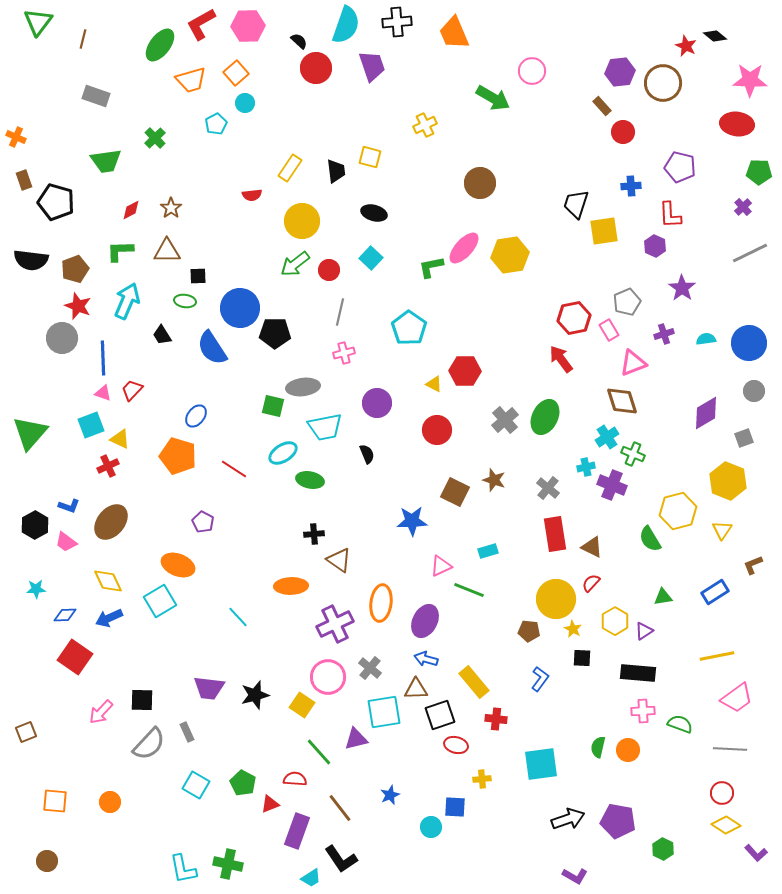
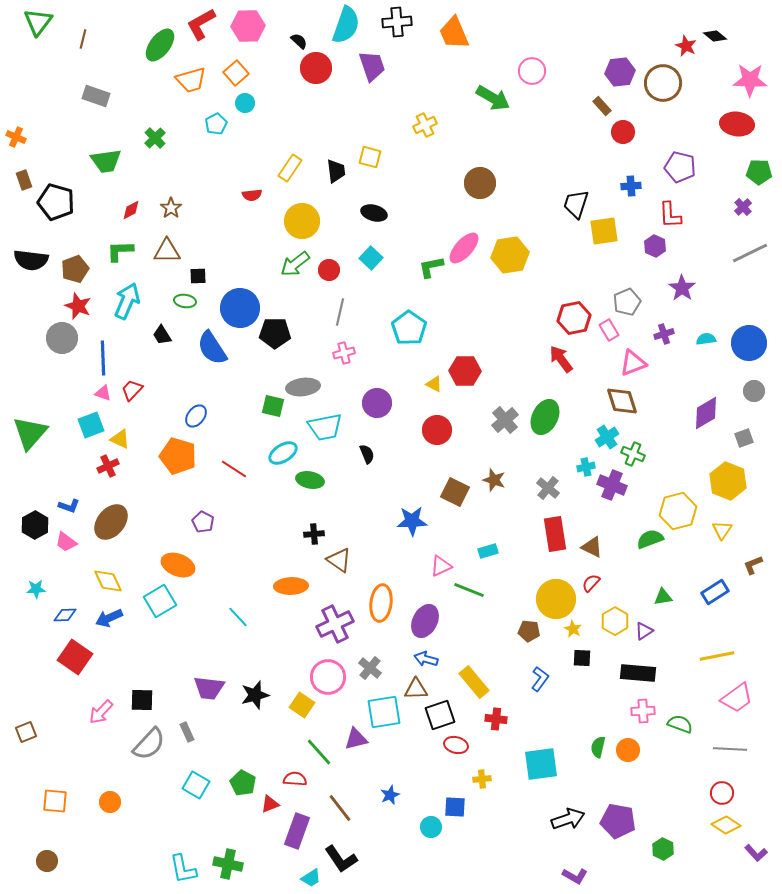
green semicircle at (650, 539): rotated 100 degrees clockwise
